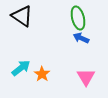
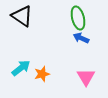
orange star: rotated 21 degrees clockwise
